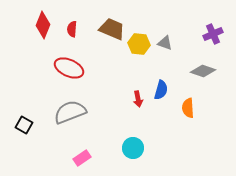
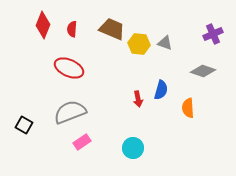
pink rectangle: moved 16 px up
